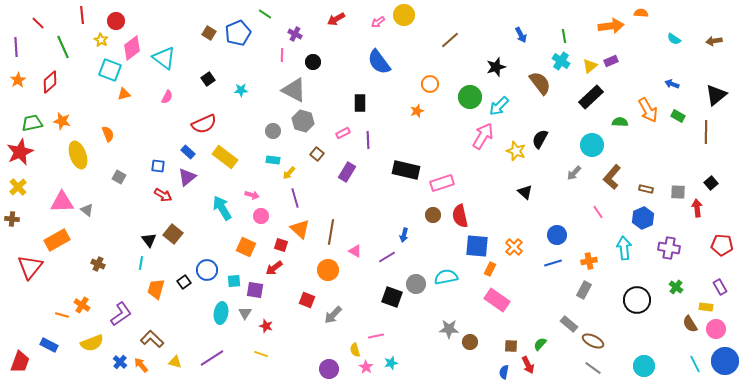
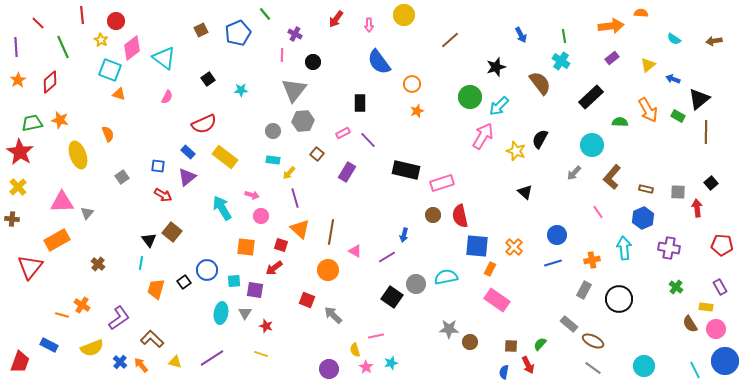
green line at (265, 14): rotated 16 degrees clockwise
red arrow at (336, 19): rotated 24 degrees counterclockwise
pink arrow at (378, 22): moved 9 px left, 3 px down; rotated 56 degrees counterclockwise
brown square at (209, 33): moved 8 px left, 3 px up; rotated 32 degrees clockwise
purple rectangle at (611, 61): moved 1 px right, 3 px up; rotated 16 degrees counterclockwise
yellow triangle at (590, 66): moved 58 px right, 1 px up
orange circle at (430, 84): moved 18 px left
blue arrow at (672, 84): moved 1 px right, 5 px up
gray triangle at (294, 90): rotated 40 degrees clockwise
orange triangle at (124, 94): moved 5 px left; rotated 32 degrees clockwise
black triangle at (716, 95): moved 17 px left, 4 px down
orange star at (62, 121): moved 2 px left, 1 px up
gray hexagon at (303, 121): rotated 20 degrees counterclockwise
purple line at (368, 140): rotated 42 degrees counterclockwise
red star at (20, 152): rotated 16 degrees counterclockwise
gray square at (119, 177): moved 3 px right; rotated 24 degrees clockwise
gray triangle at (87, 210): moved 3 px down; rotated 32 degrees clockwise
brown square at (173, 234): moved 1 px left, 2 px up
orange square at (246, 247): rotated 18 degrees counterclockwise
orange cross at (589, 261): moved 3 px right, 1 px up
brown cross at (98, 264): rotated 16 degrees clockwise
black square at (392, 297): rotated 15 degrees clockwise
black circle at (637, 300): moved 18 px left, 1 px up
purple L-shape at (121, 314): moved 2 px left, 4 px down
gray arrow at (333, 315): rotated 90 degrees clockwise
yellow semicircle at (92, 343): moved 5 px down
cyan line at (695, 364): moved 6 px down
